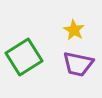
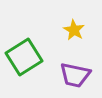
purple trapezoid: moved 3 px left, 11 px down
